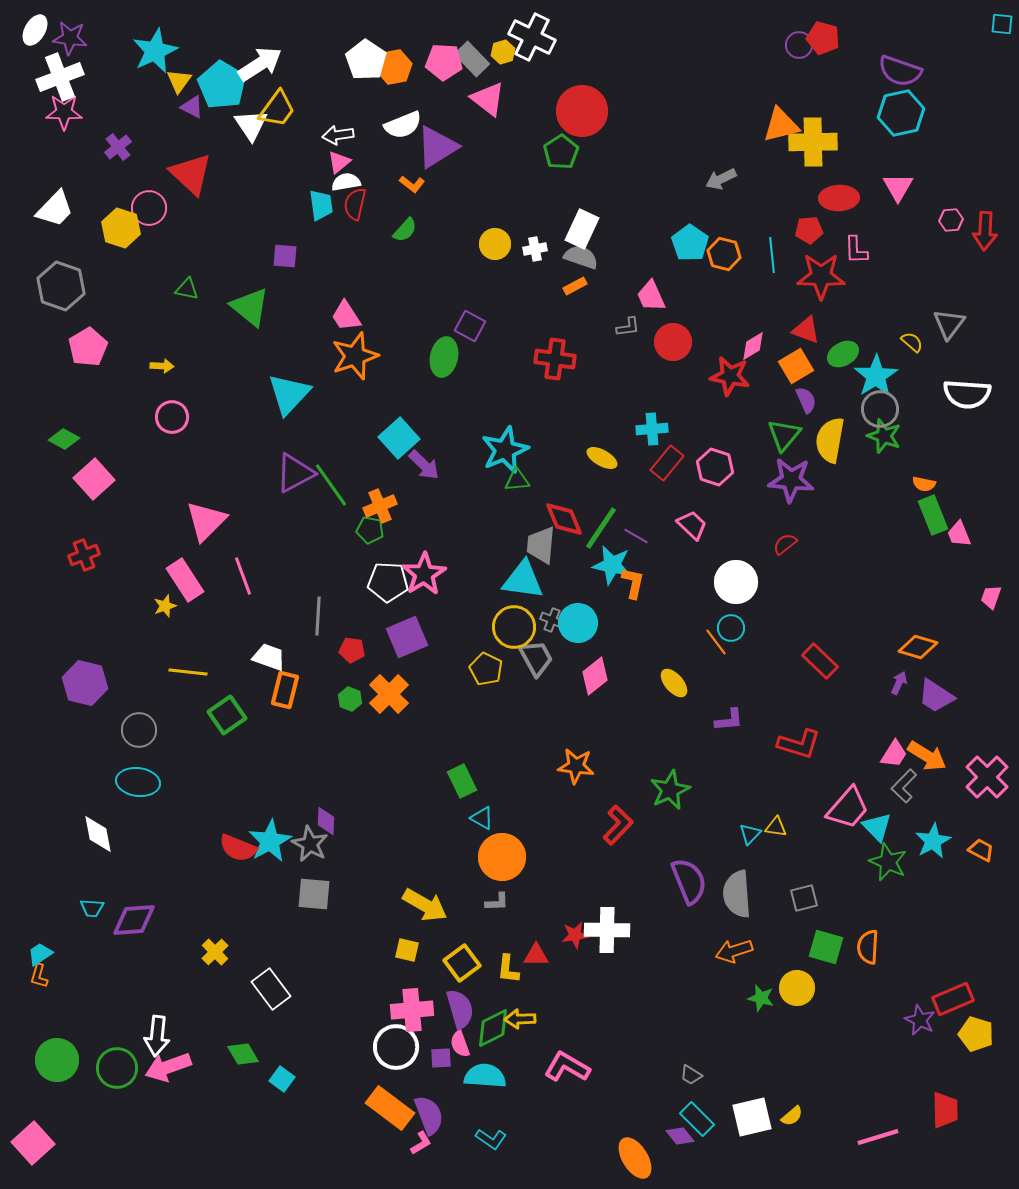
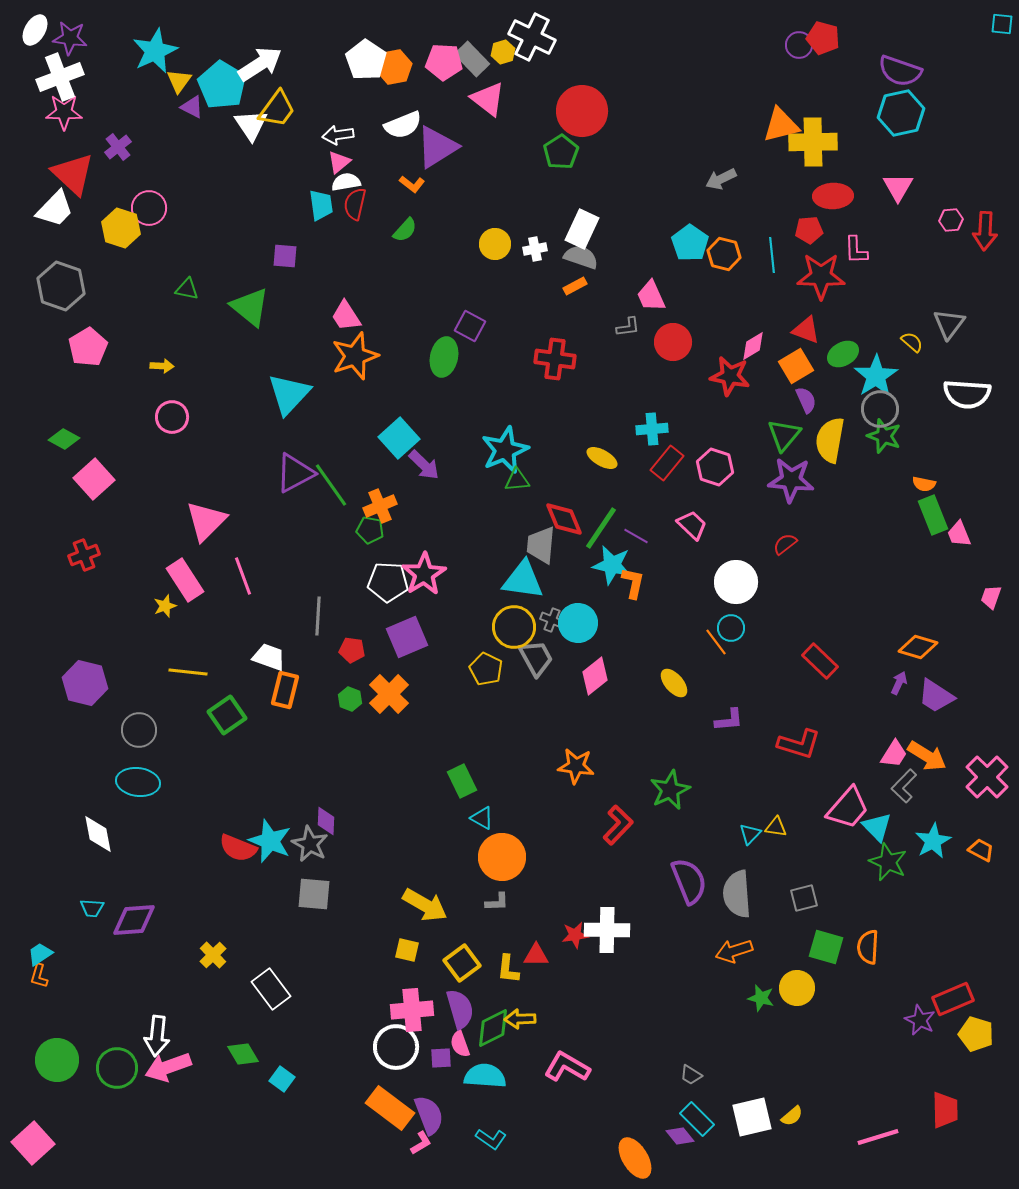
red triangle at (191, 174): moved 118 px left
red ellipse at (839, 198): moved 6 px left, 2 px up
cyan star at (270, 841): rotated 21 degrees counterclockwise
yellow cross at (215, 952): moved 2 px left, 3 px down
